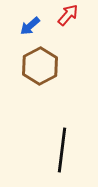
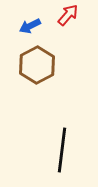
blue arrow: rotated 15 degrees clockwise
brown hexagon: moved 3 px left, 1 px up
